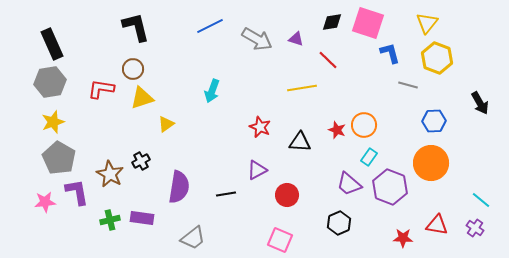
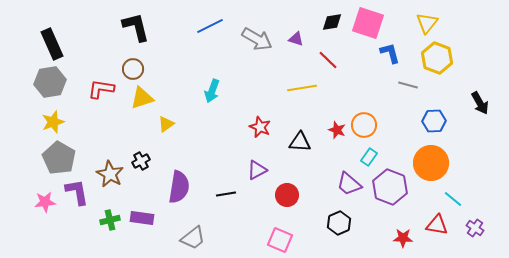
cyan line at (481, 200): moved 28 px left, 1 px up
